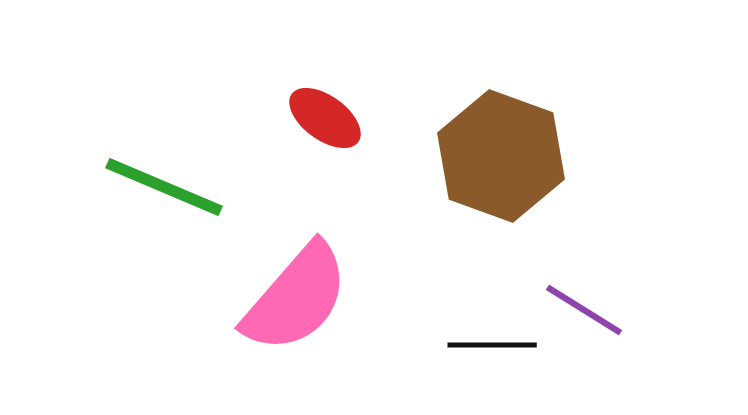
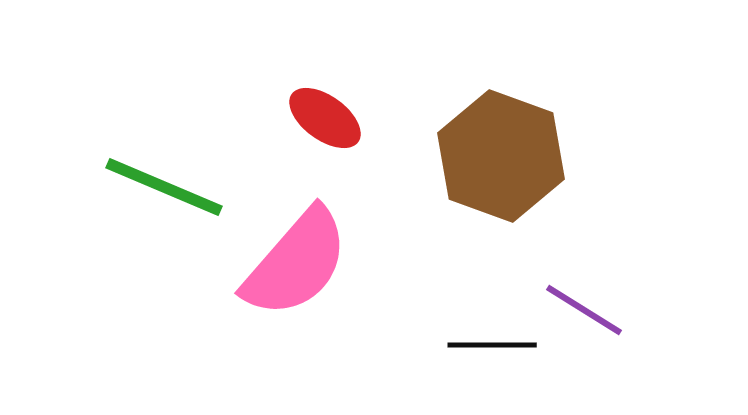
pink semicircle: moved 35 px up
